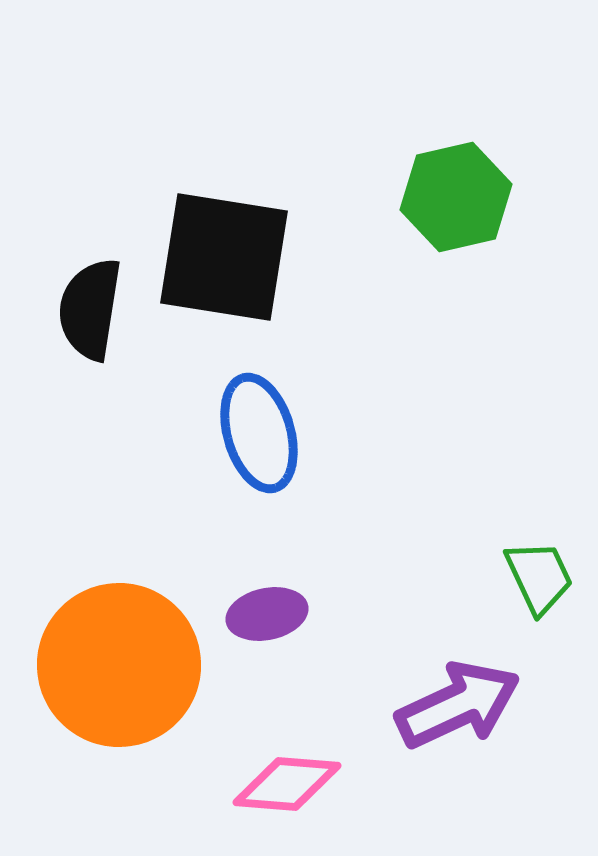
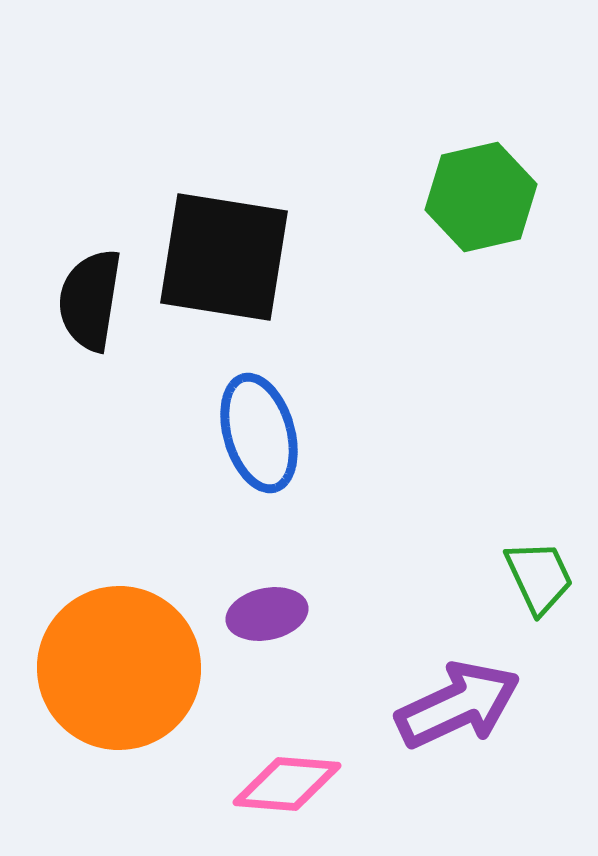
green hexagon: moved 25 px right
black semicircle: moved 9 px up
orange circle: moved 3 px down
